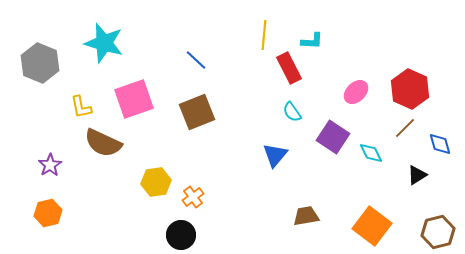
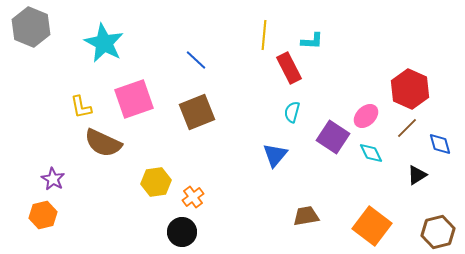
cyan star: rotated 12 degrees clockwise
gray hexagon: moved 9 px left, 36 px up
pink ellipse: moved 10 px right, 24 px down
cyan semicircle: rotated 50 degrees clockwise
brown line: moved 2 px right
purple star: moved 3 px right, 14 px down; rotated 10 degrees counterclockwise
orange hexagon: moved 5 px left, 2 px down
black circle: moved 1 px right, 3 px up
